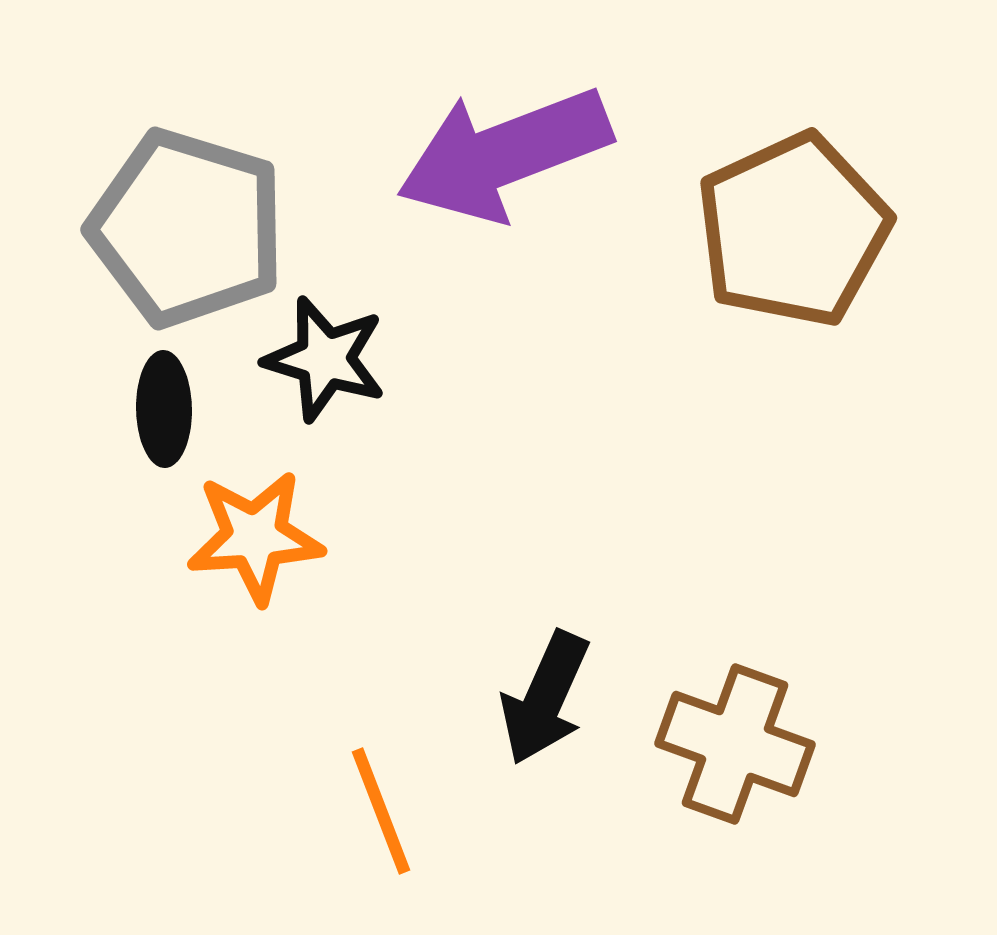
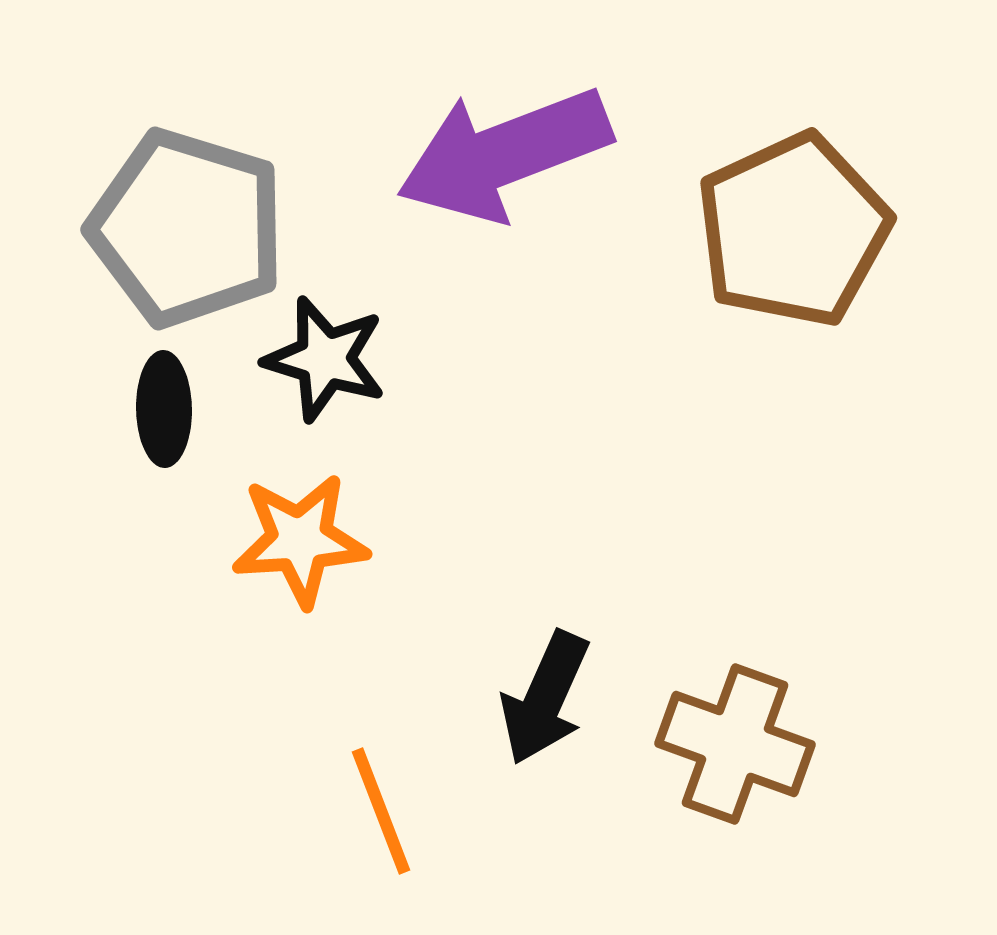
orange star: moved 45 px right, 3 px down
